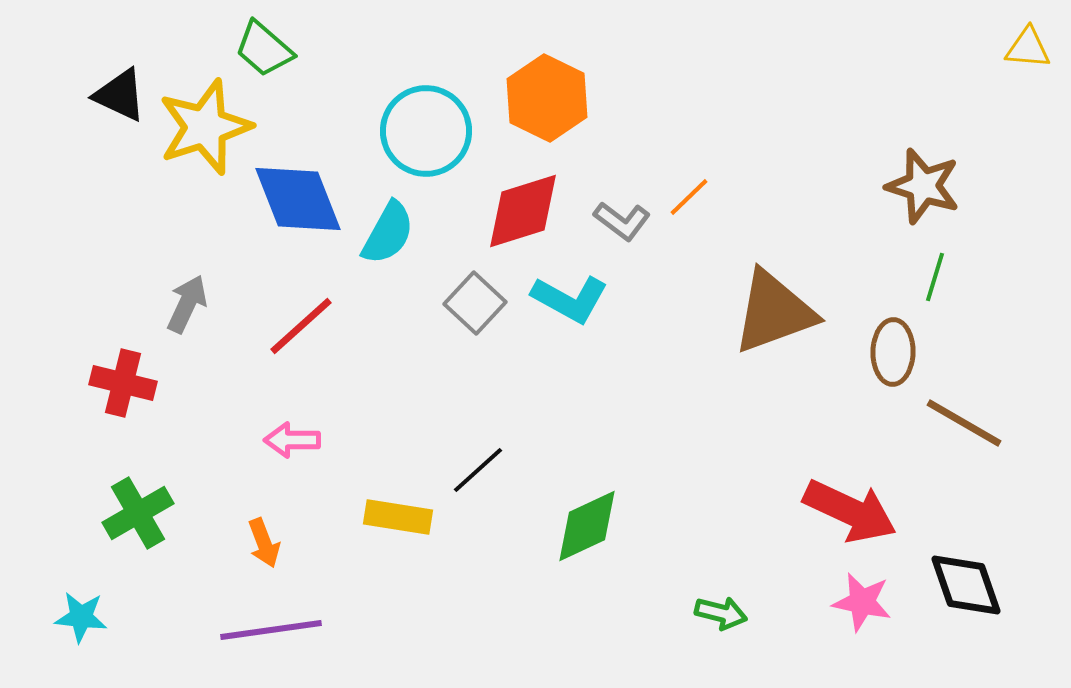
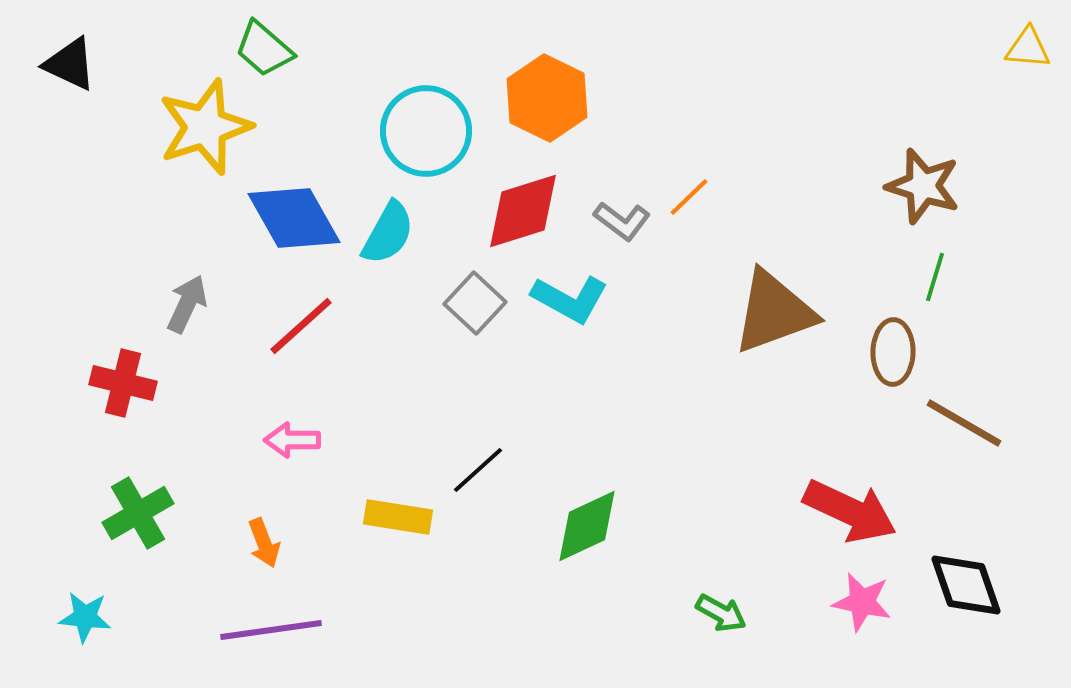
black triangle: moved 50 px left, 31 px up
blue diamond: moved 4 px left, 19 px down; rotated 8 degrees counterclockwise
green arrow: rotated 15 degrees clockwise
cyan star: moved 4 px right
